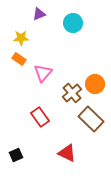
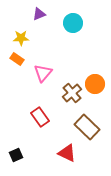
orange rectangle: moved 2 px left
brown rectangle: moved 4 px left, 8 px down
